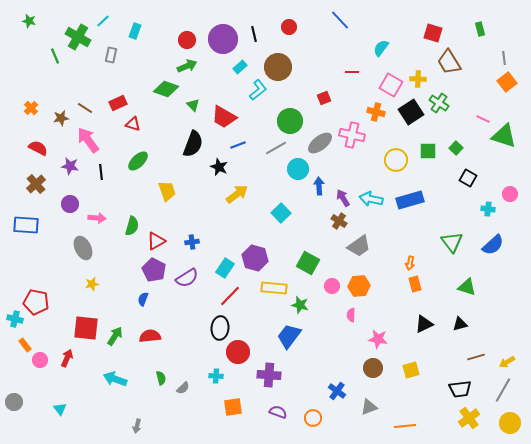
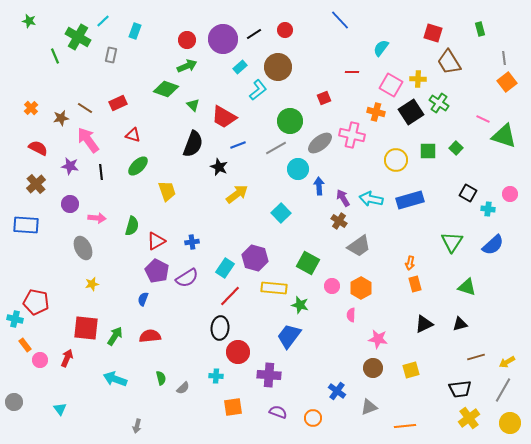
red circle at (289, 27): moved 4 px left, 3 px down
black line at (254, 34): rotated 70 degrees clockwise
red triangle at (133, 124): moved 11 px down
green ellipse at (138, 161): moved 5 px down
black square at (468, 178): moved 15 px down
green triangle at (452, 242): rotated 10 degrees clockwise
purple pentagon at (154, 270): moved 3 px right, 1 px down
orange hexagon at (359, 286): moved 2 px right, 2 px down; rotated 25 degrees counterclockwise
